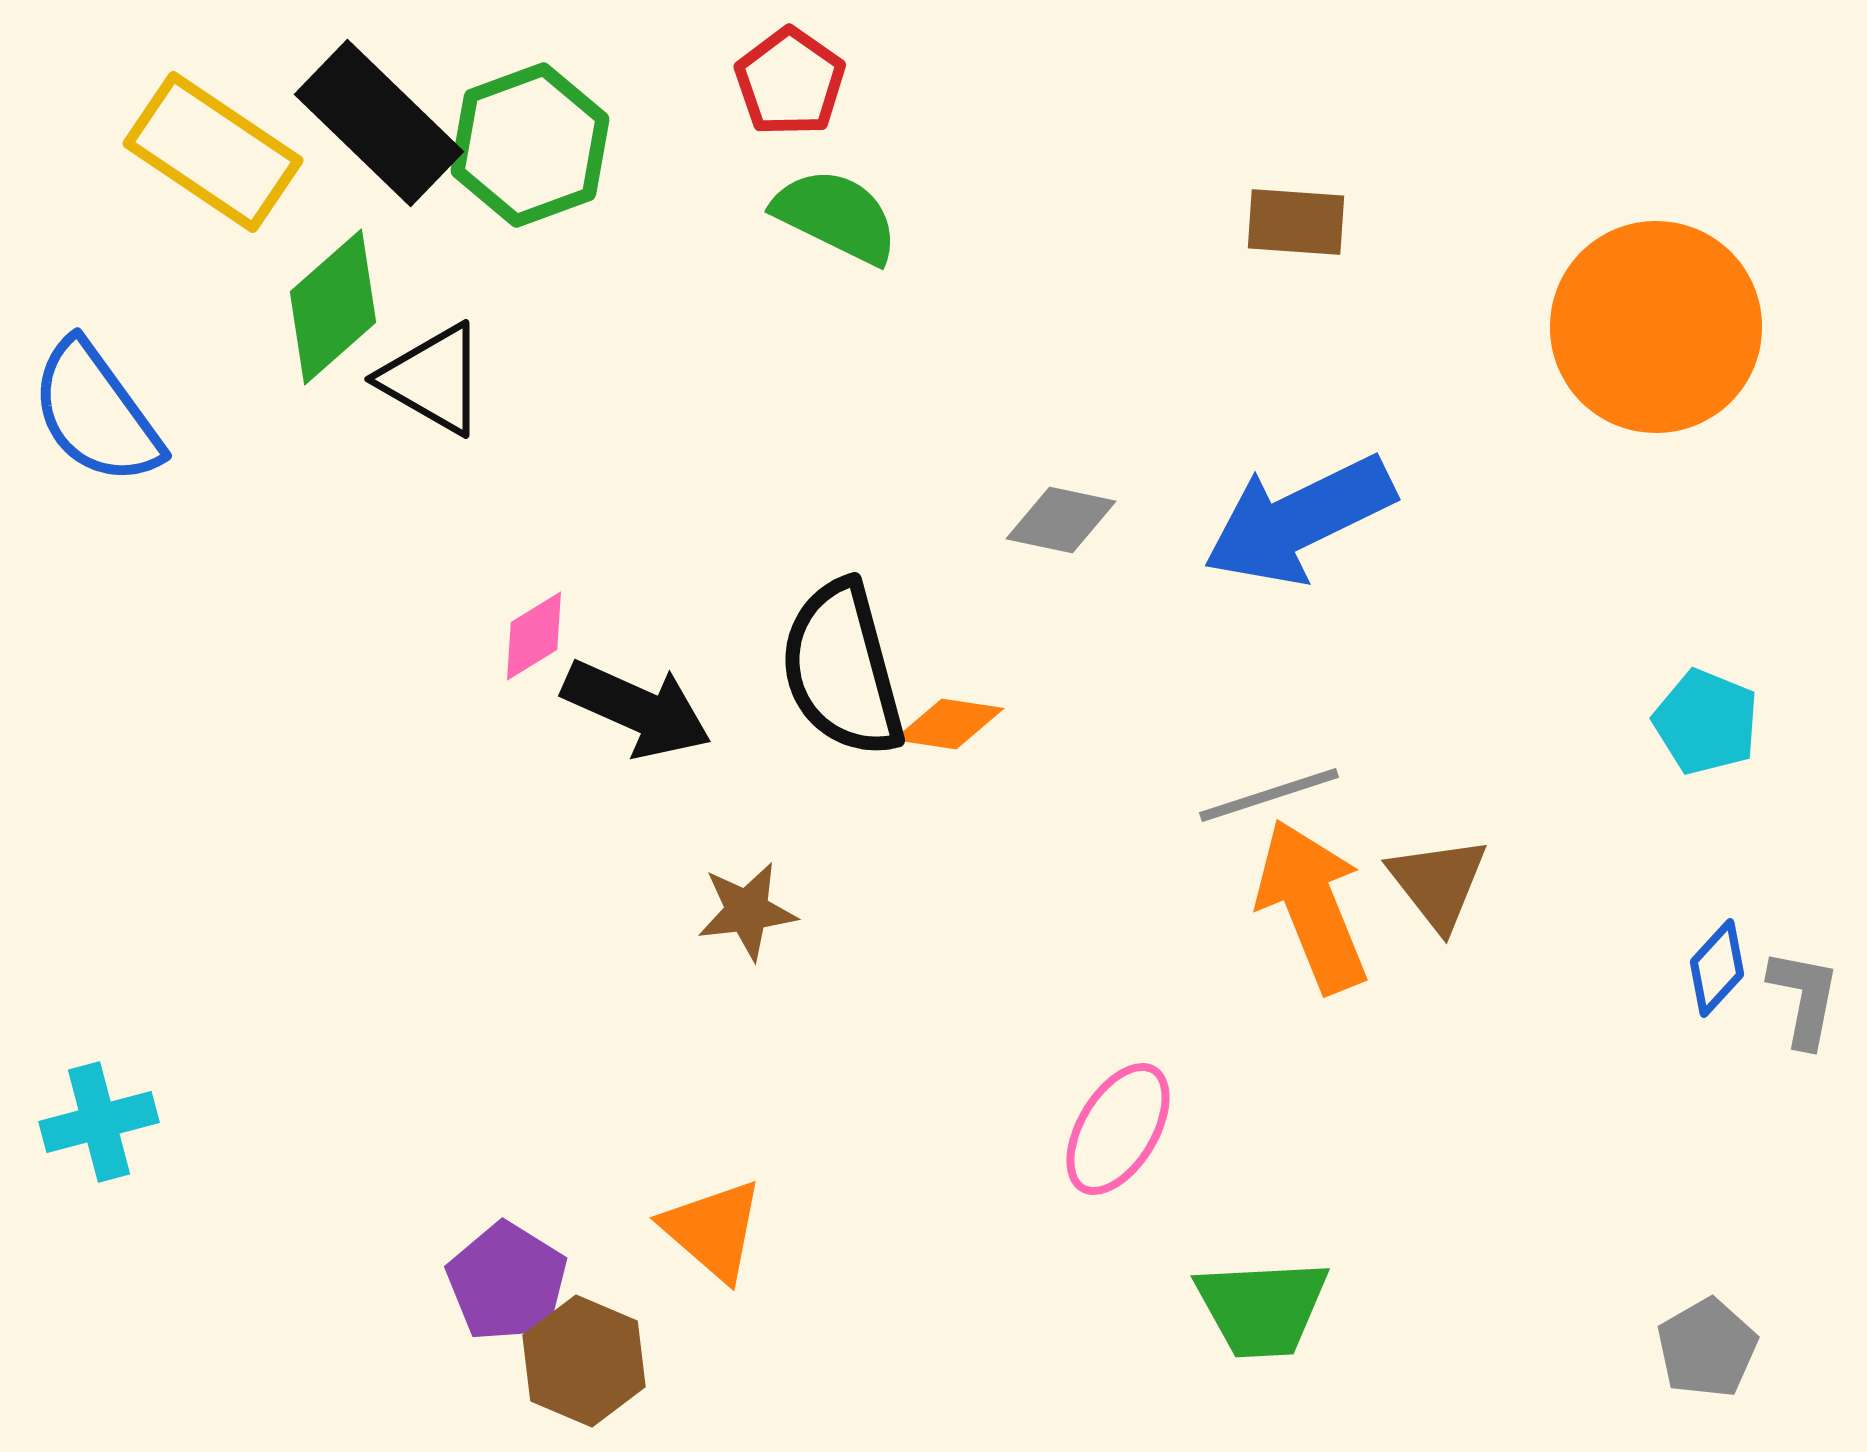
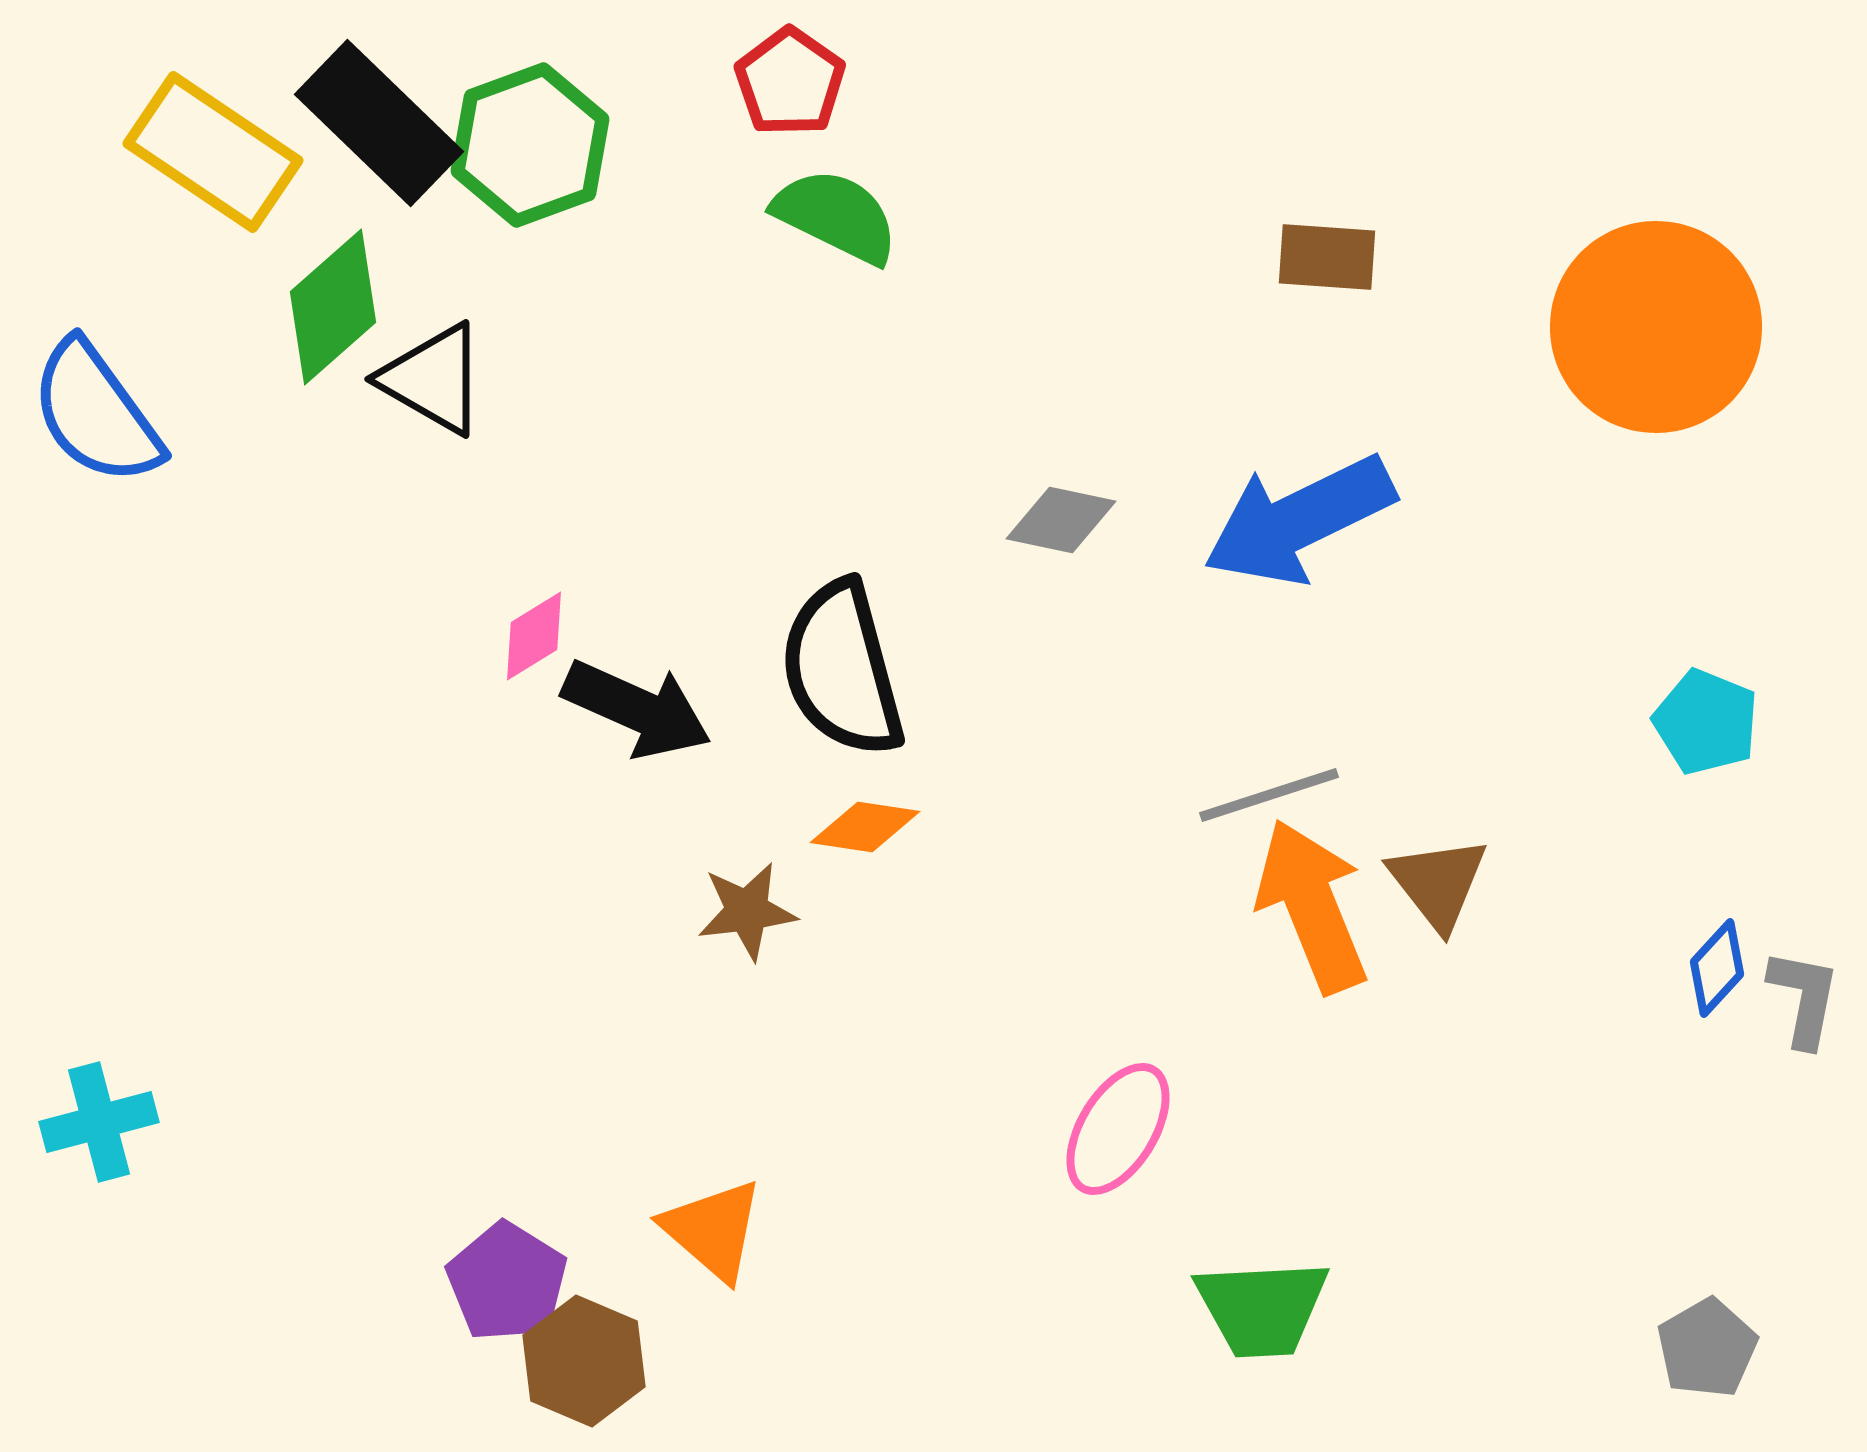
brown rectangle: moved 31 px right, 35 px down
orange diamond: moved 84 px left, 103 px down
